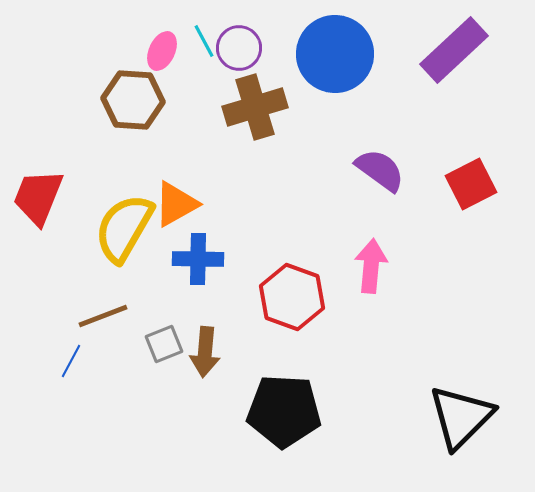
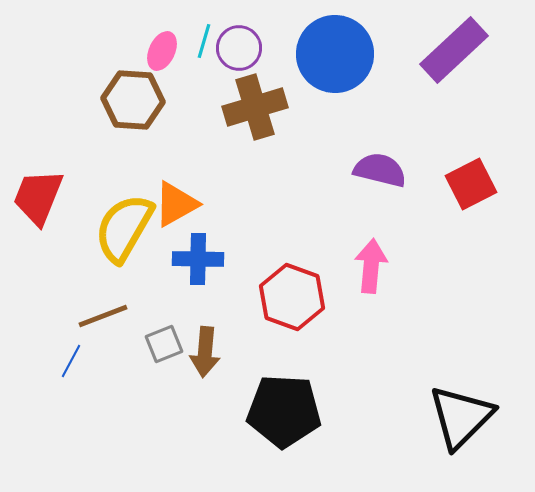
cyan line: rotated 44 degrees clockwise
purple semicircle: rotated 22 degrees counterclockwise
